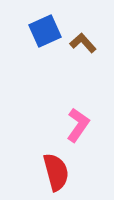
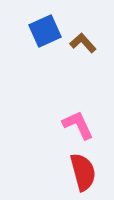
pink L-shape: rotated 60 degrees counterclockwise
red semicircle: moved 27 px right
